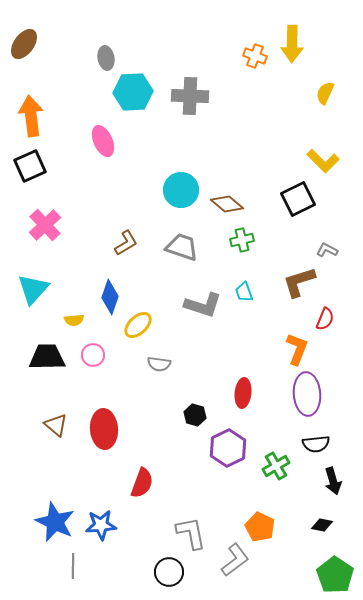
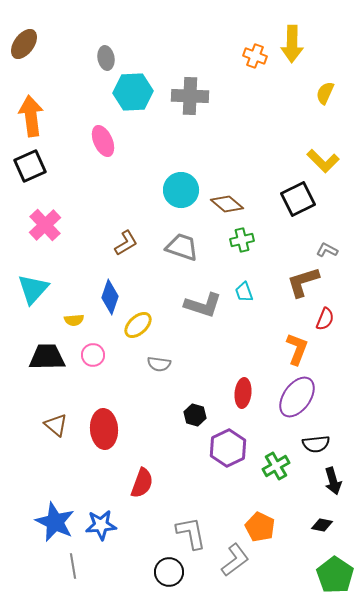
brown L-shape at (299, 282): moved 4 px right
purple ellipse at (307, 394): moved 10 px left, 3 px down; rotated 39 degrees clockwise
gray line at (73, 566): rotated 10 degrees counterclockwise
